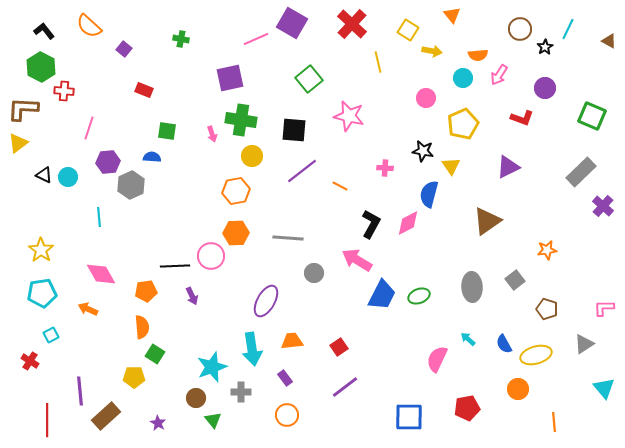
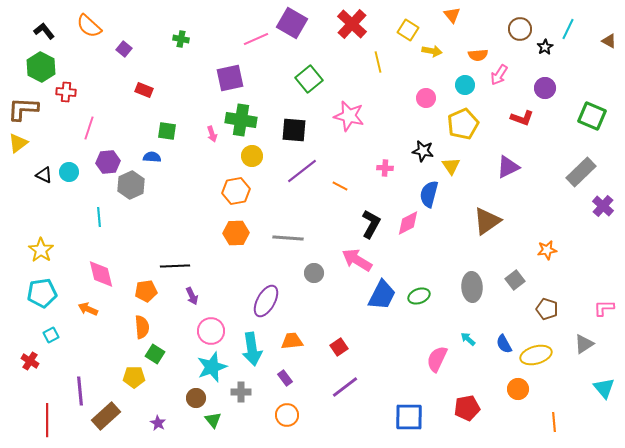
cyan circle at (463, 78): moved 2 px right, 7 px down
red cross at (64, 91): moved 2 px right, 1 px down
cyan circle at (68, 177): moved 1 px right, 5 px up
pink circle at (211, 256): moved 75 px down
pink diamond at (101, 274): rotated 16 degrees clockwise
